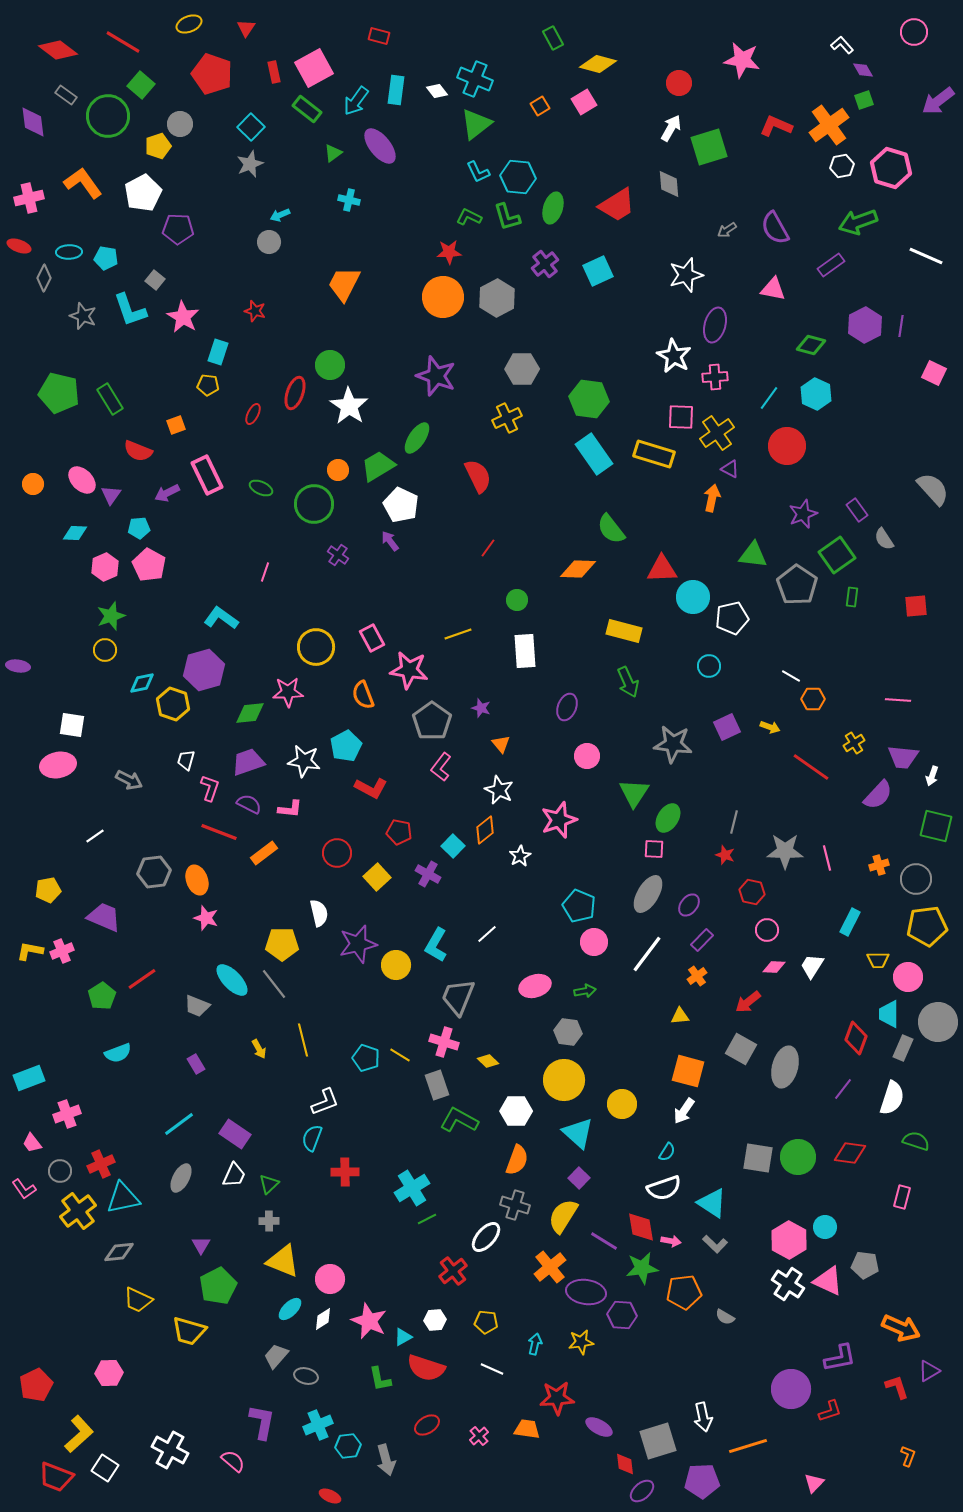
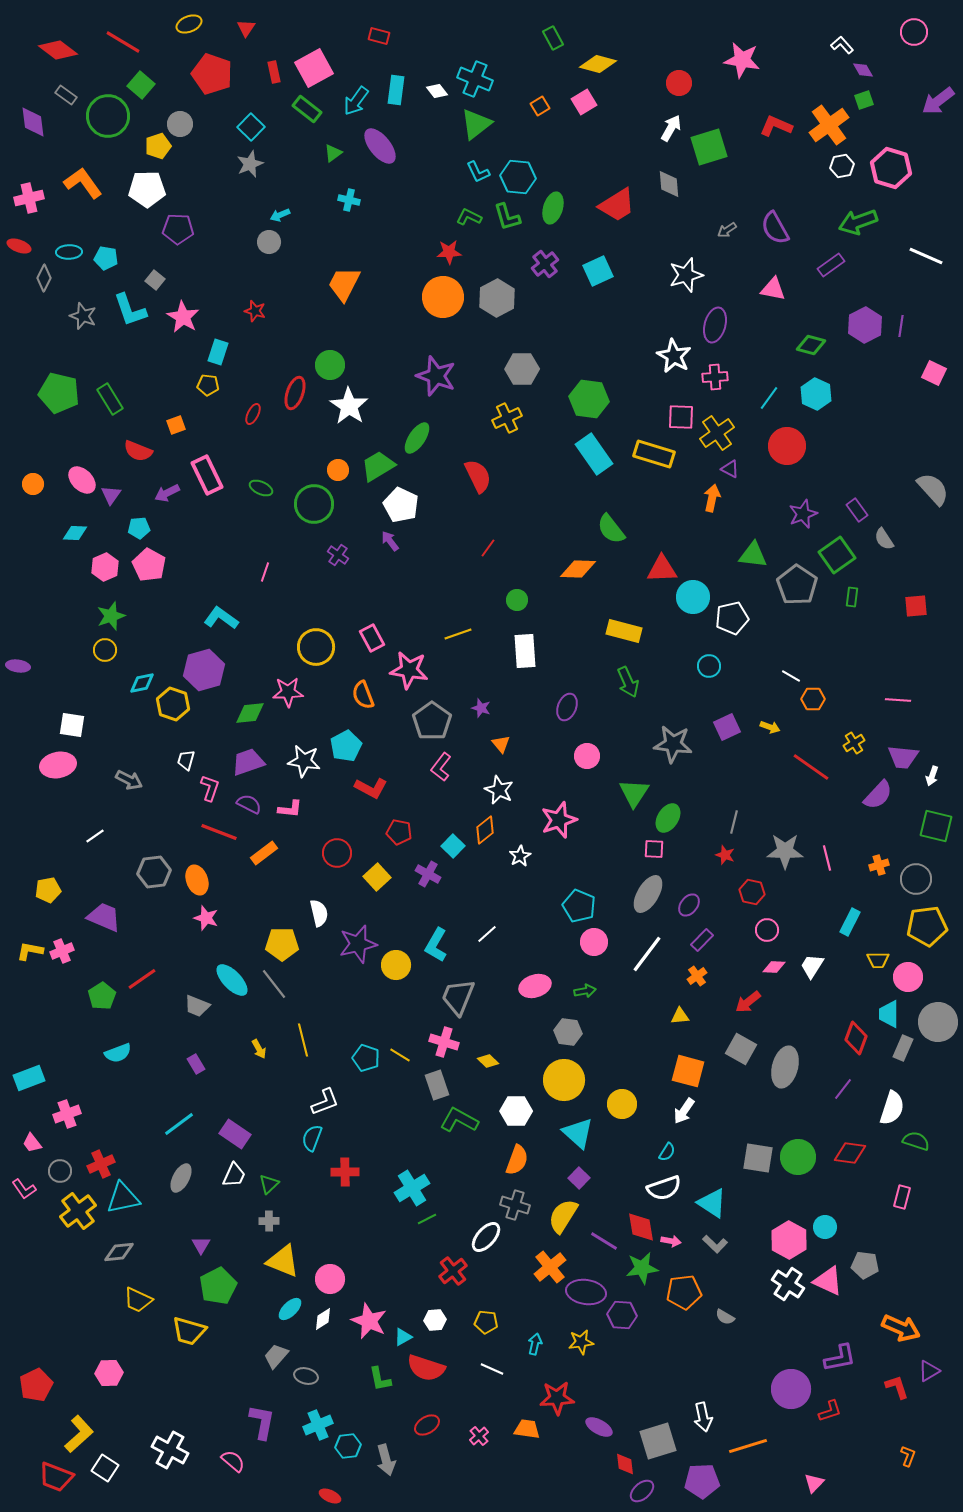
white pentagon at (143, 193): moved 4 px right, 4 px up; rotated 27 degrees clockwise
white semicircle at (892, 1098): moved 10 px down
